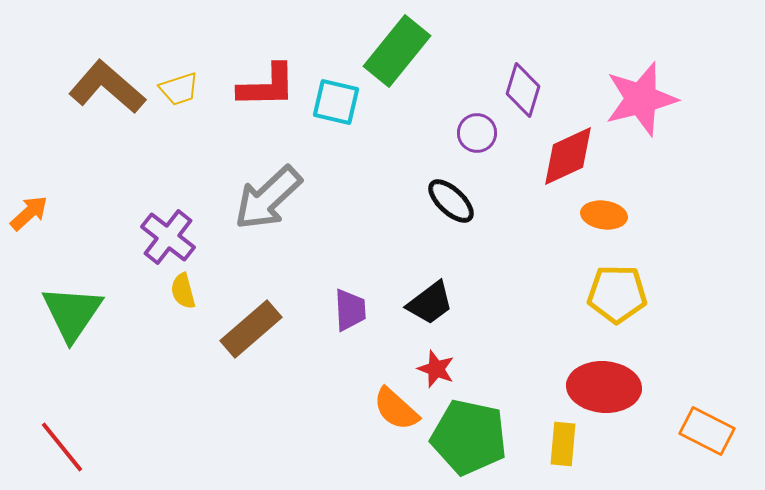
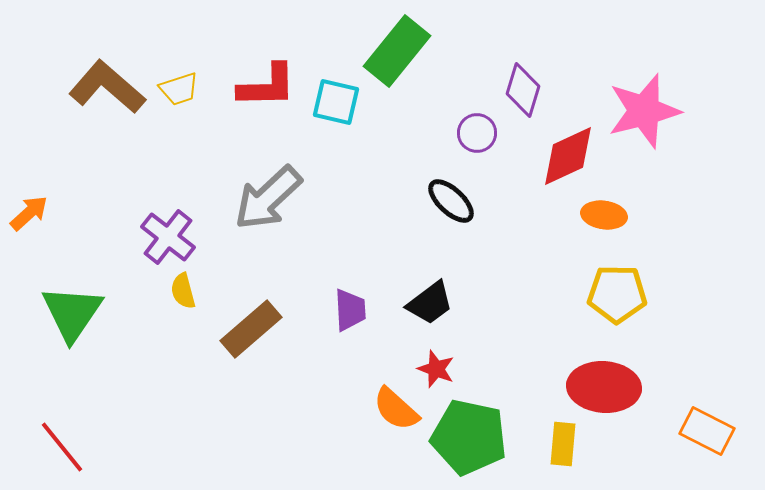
pink star: moved 3 px right, 12 px down
